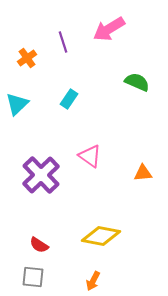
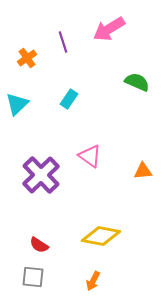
orange triangle: moved 2 px up
